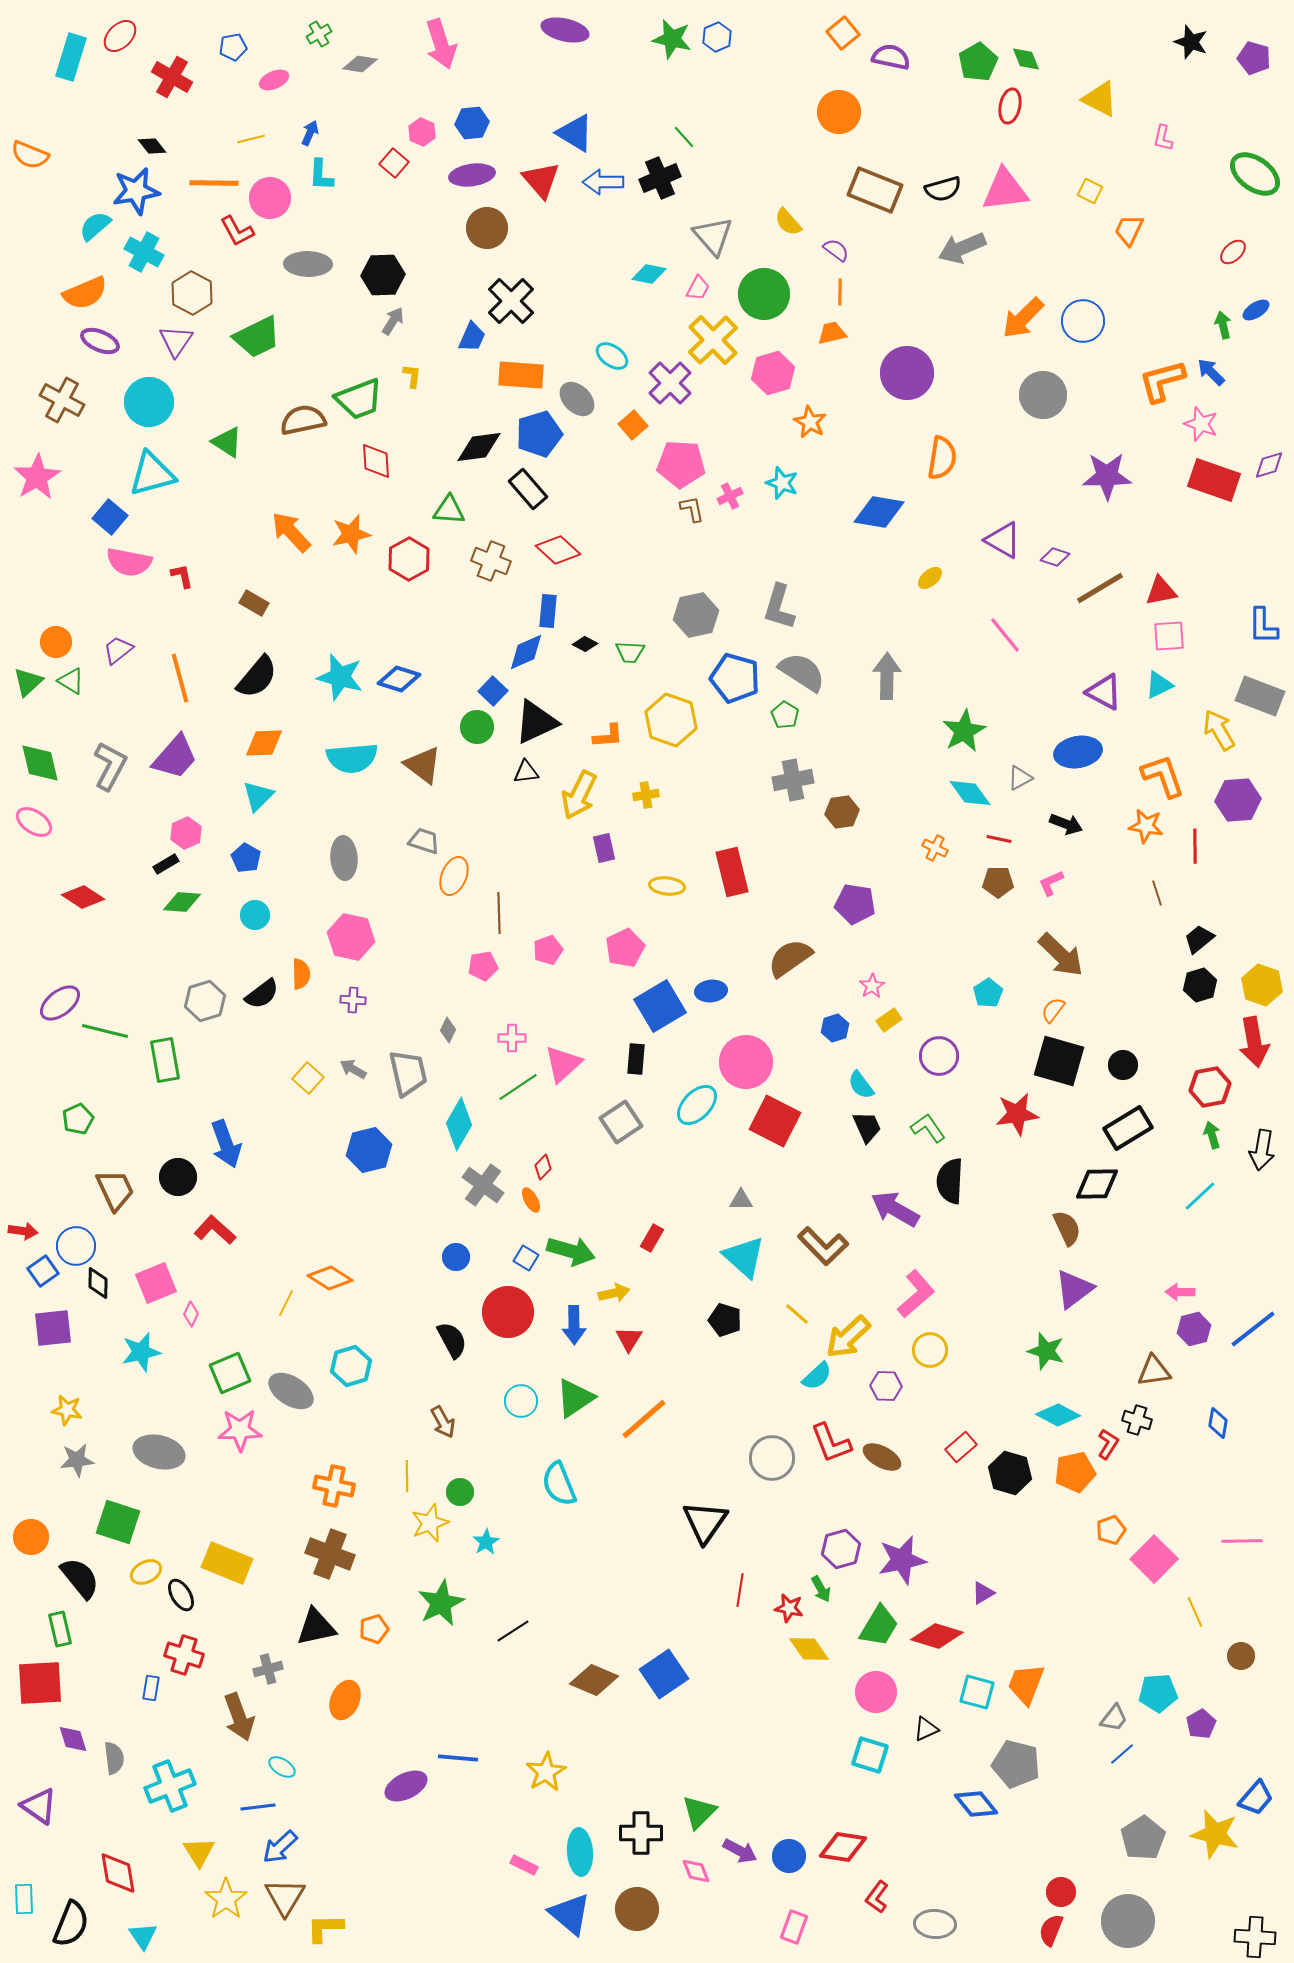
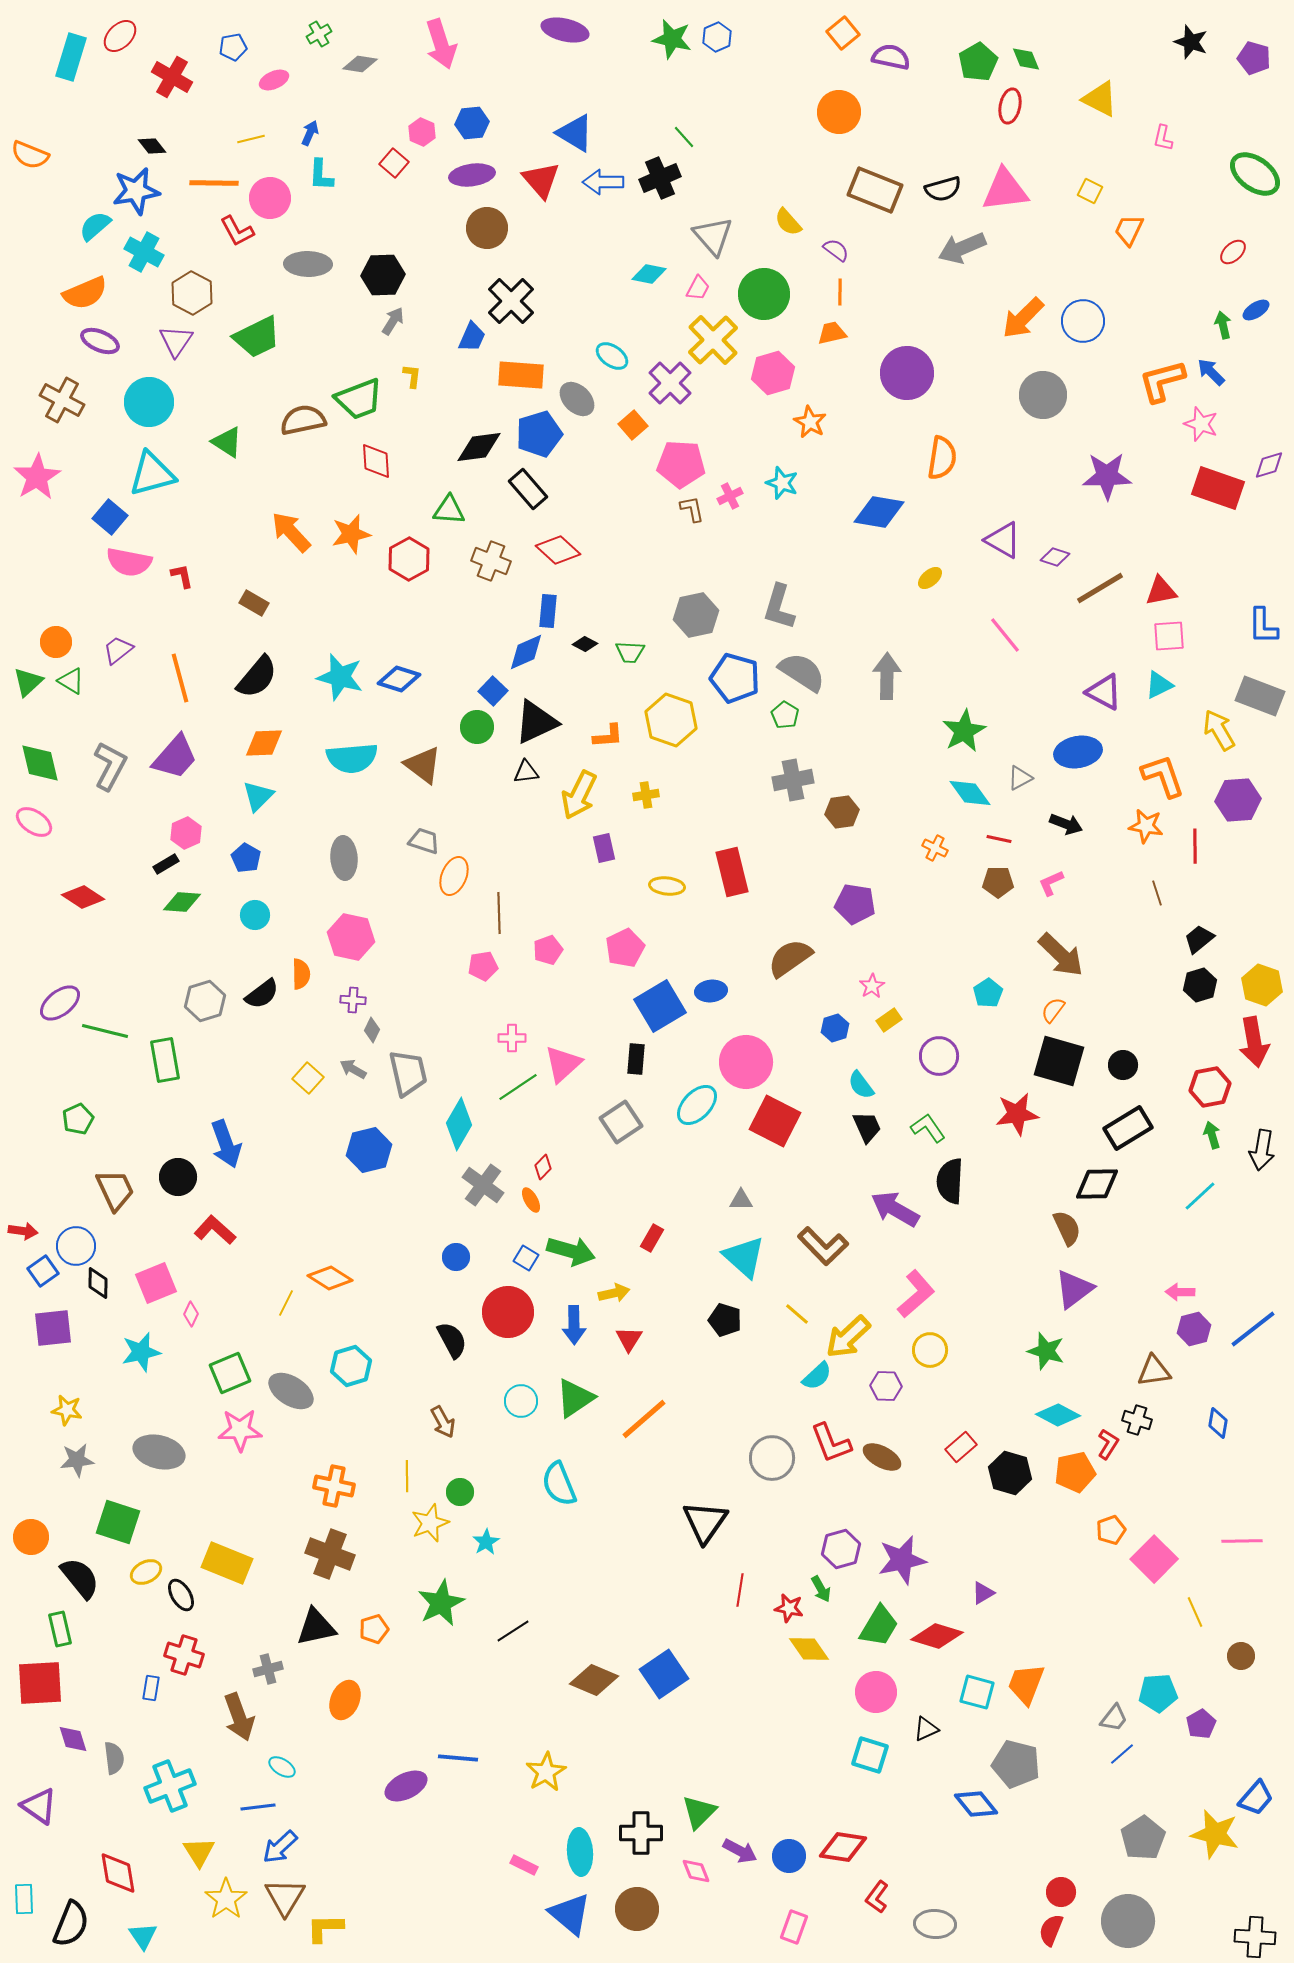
red rectangle at (1214, 480): moved 4 px right, 8 px down
gray diamond at (448, 1030): moved 76 px left
